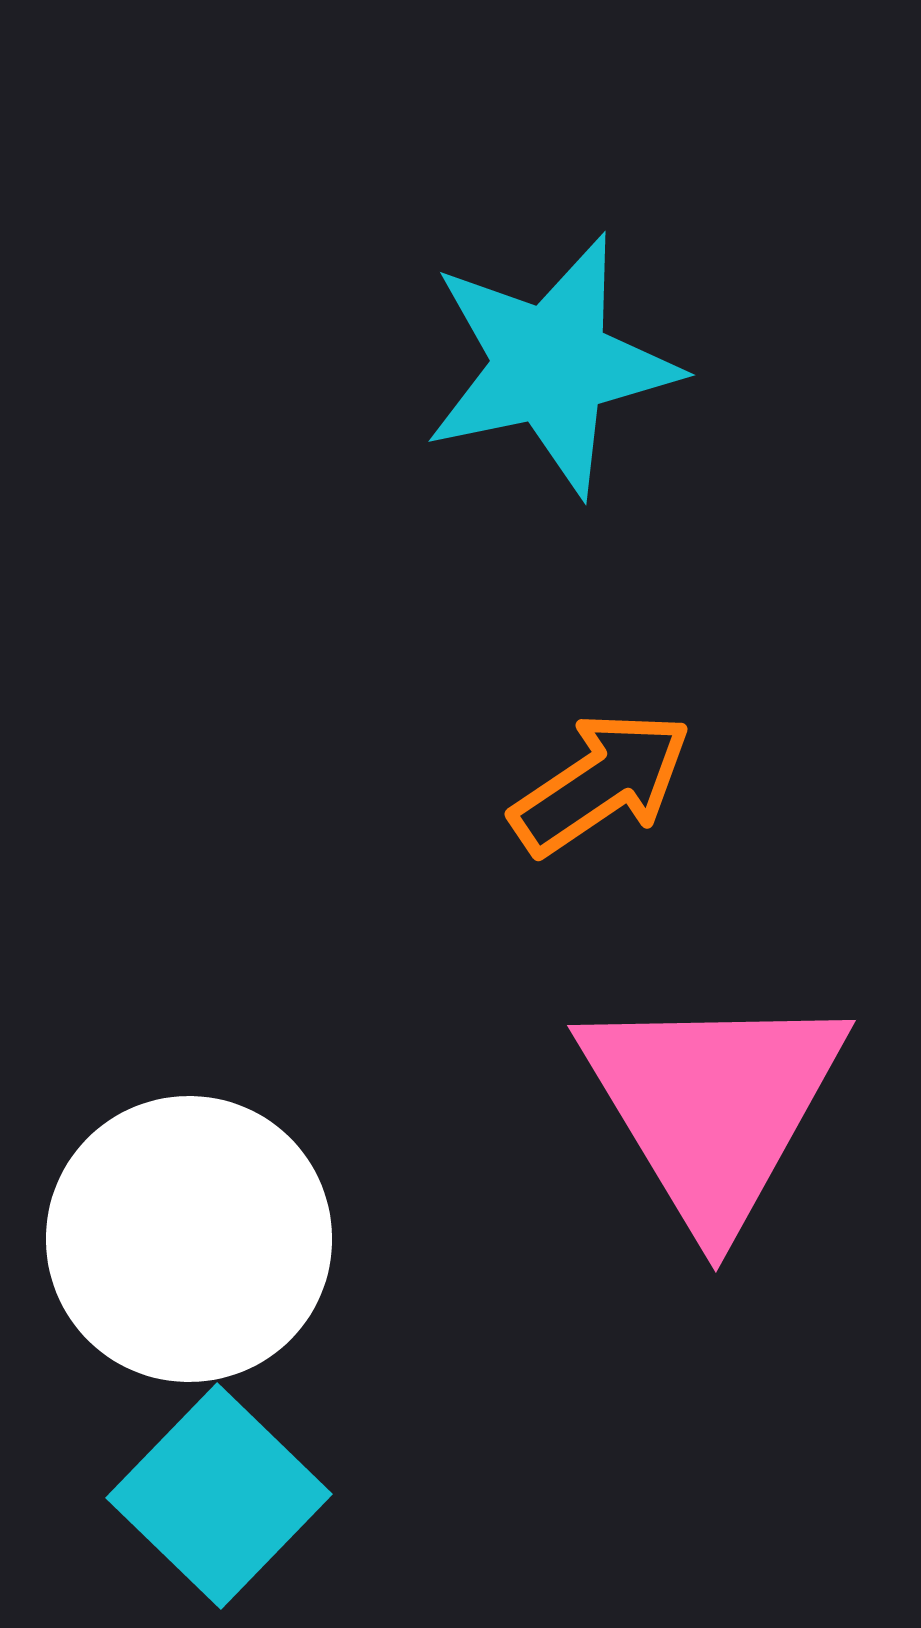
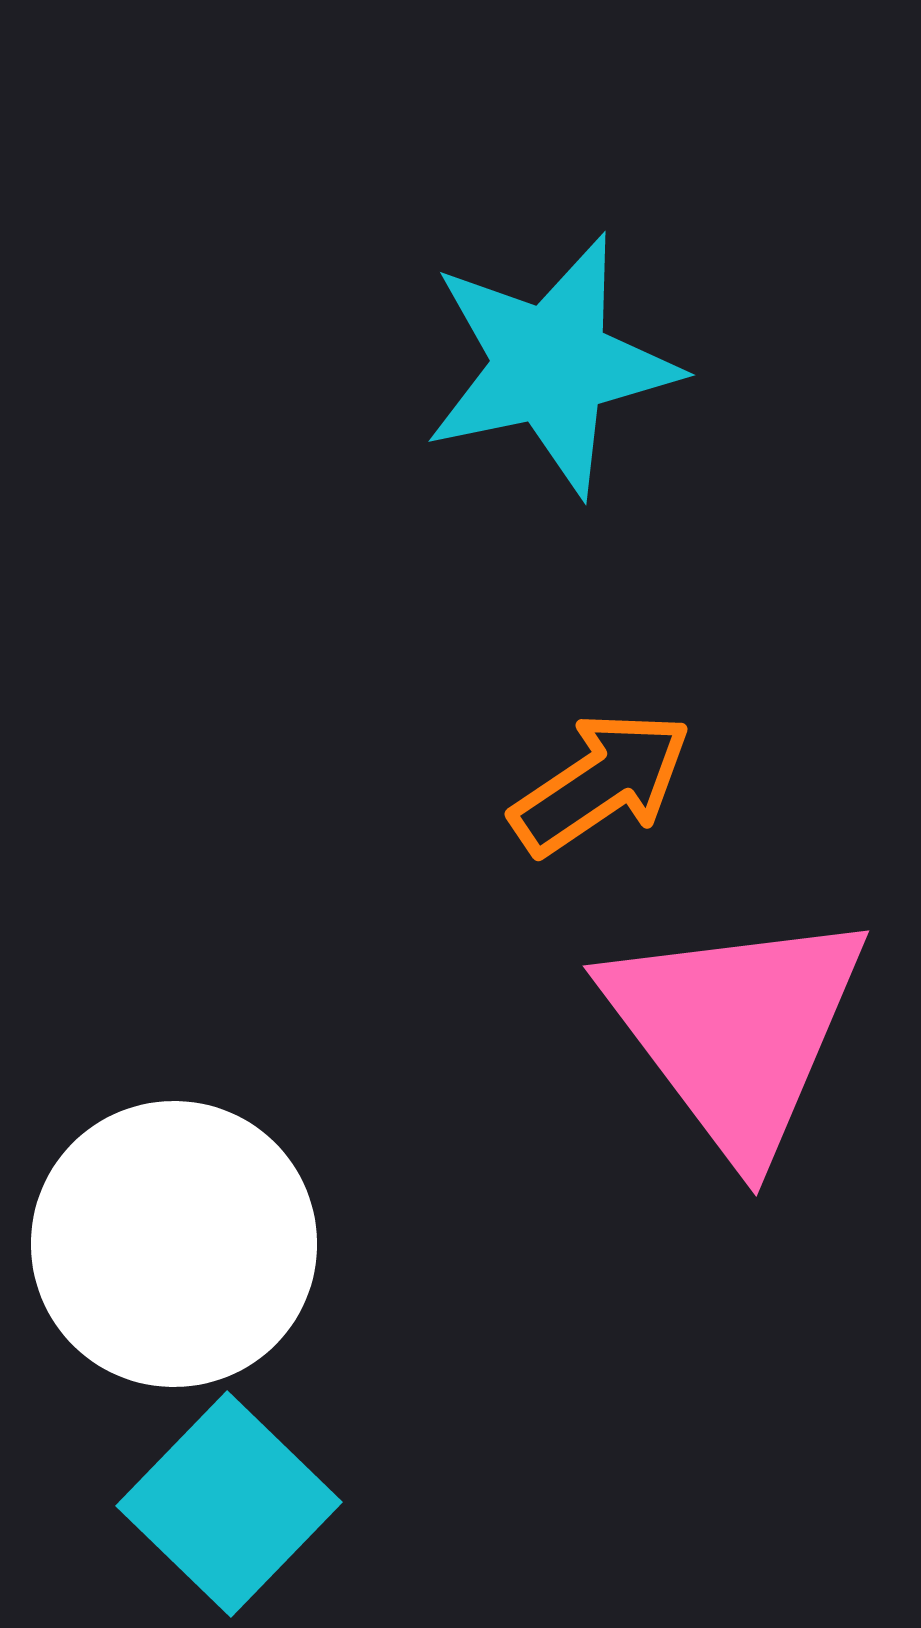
pink triangle: moved 23 px right, 75 px up; rotated 6 degrees counterclockwise
white circle: moved 15 px left, 5 px down
cyan square: moved 10 px right, 8 px down
